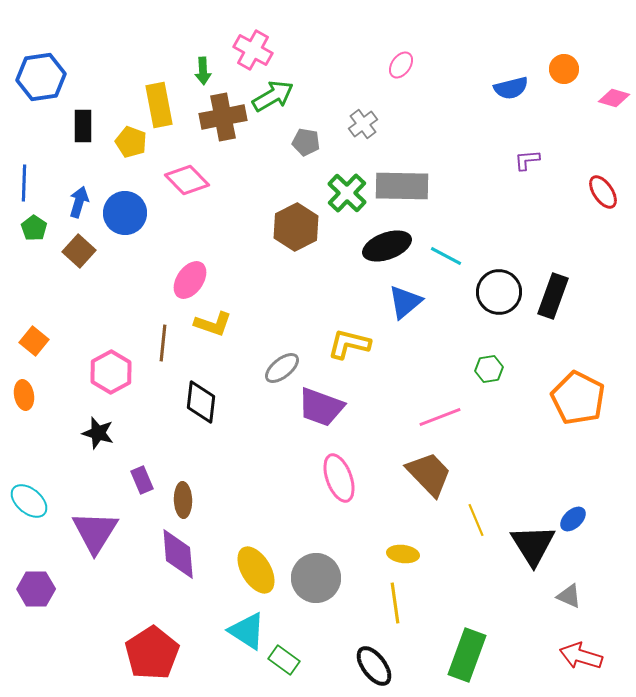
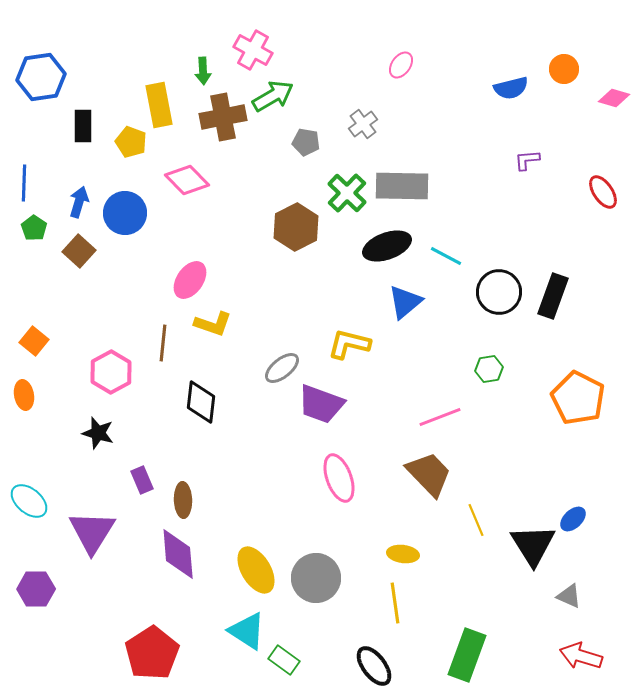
purple trapezoid at (321, 407): moved 3 px up
purple triangle at (95, 532): moved 3 px left
